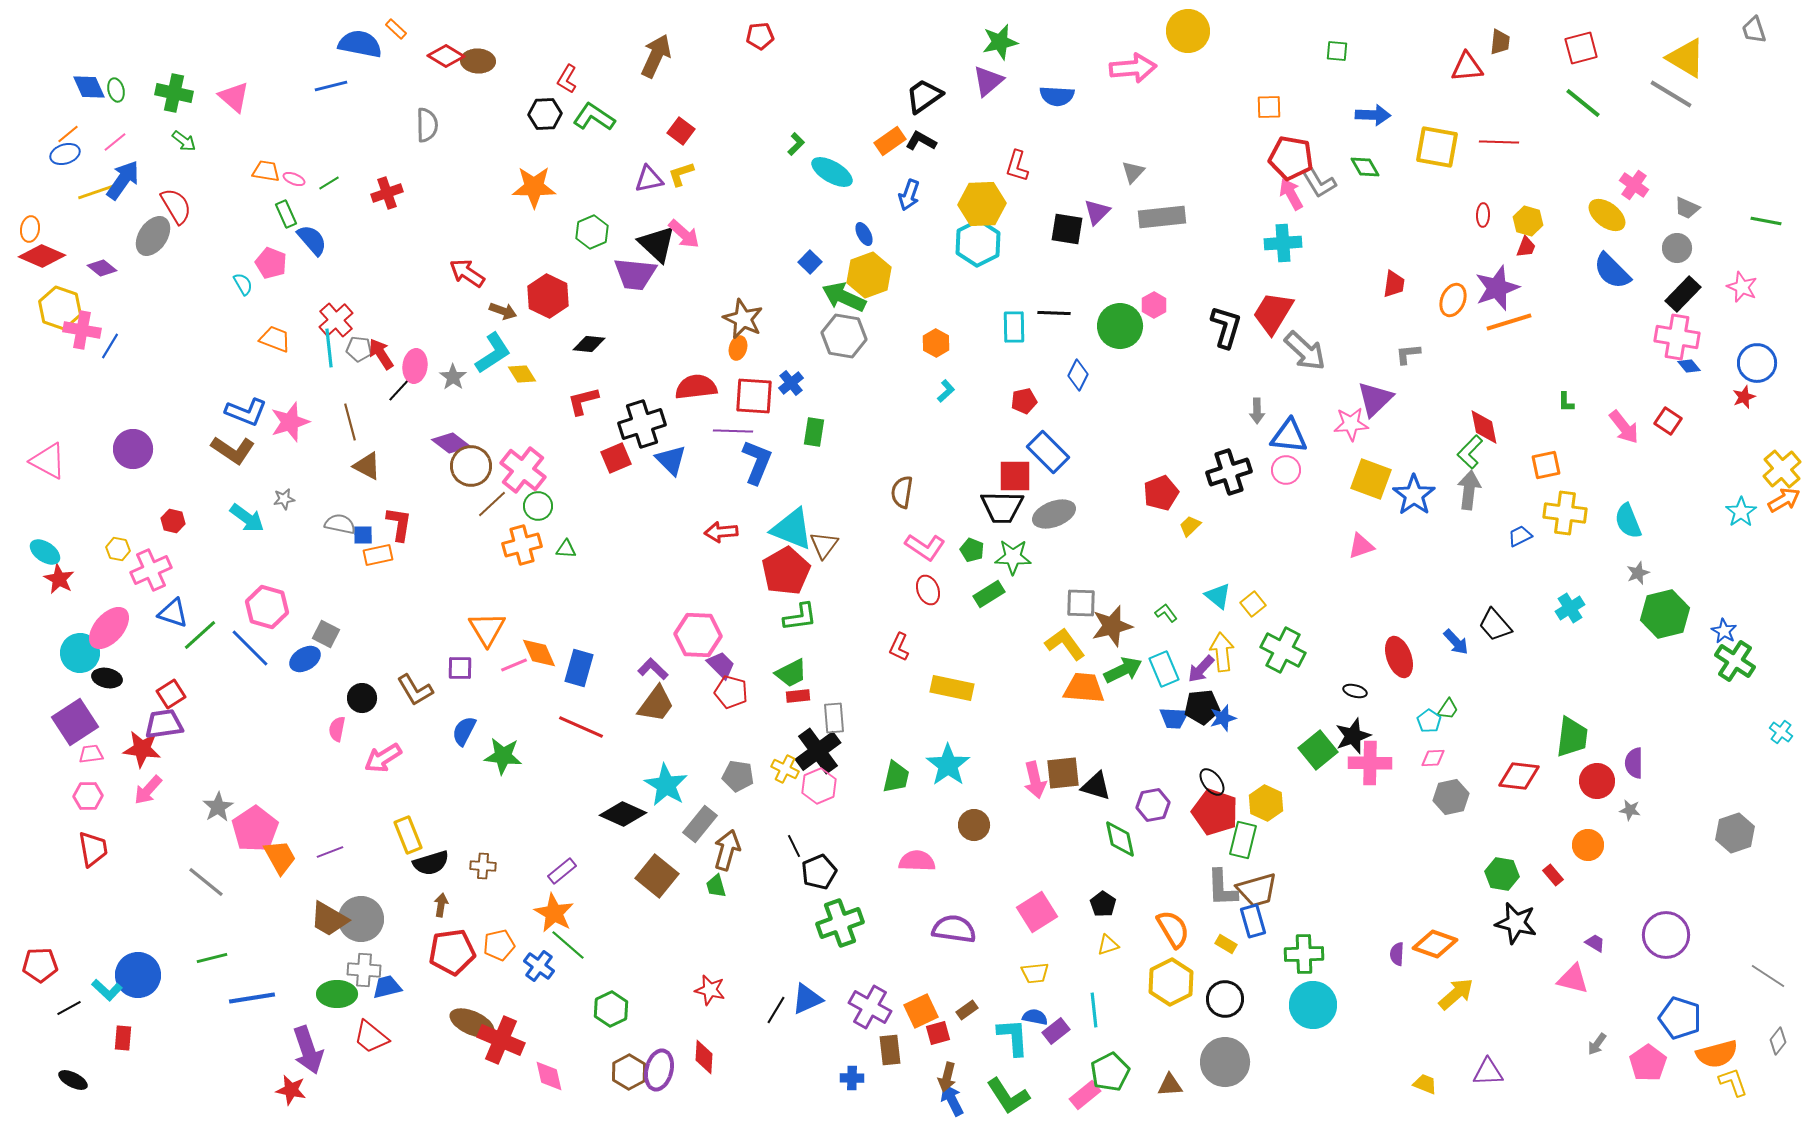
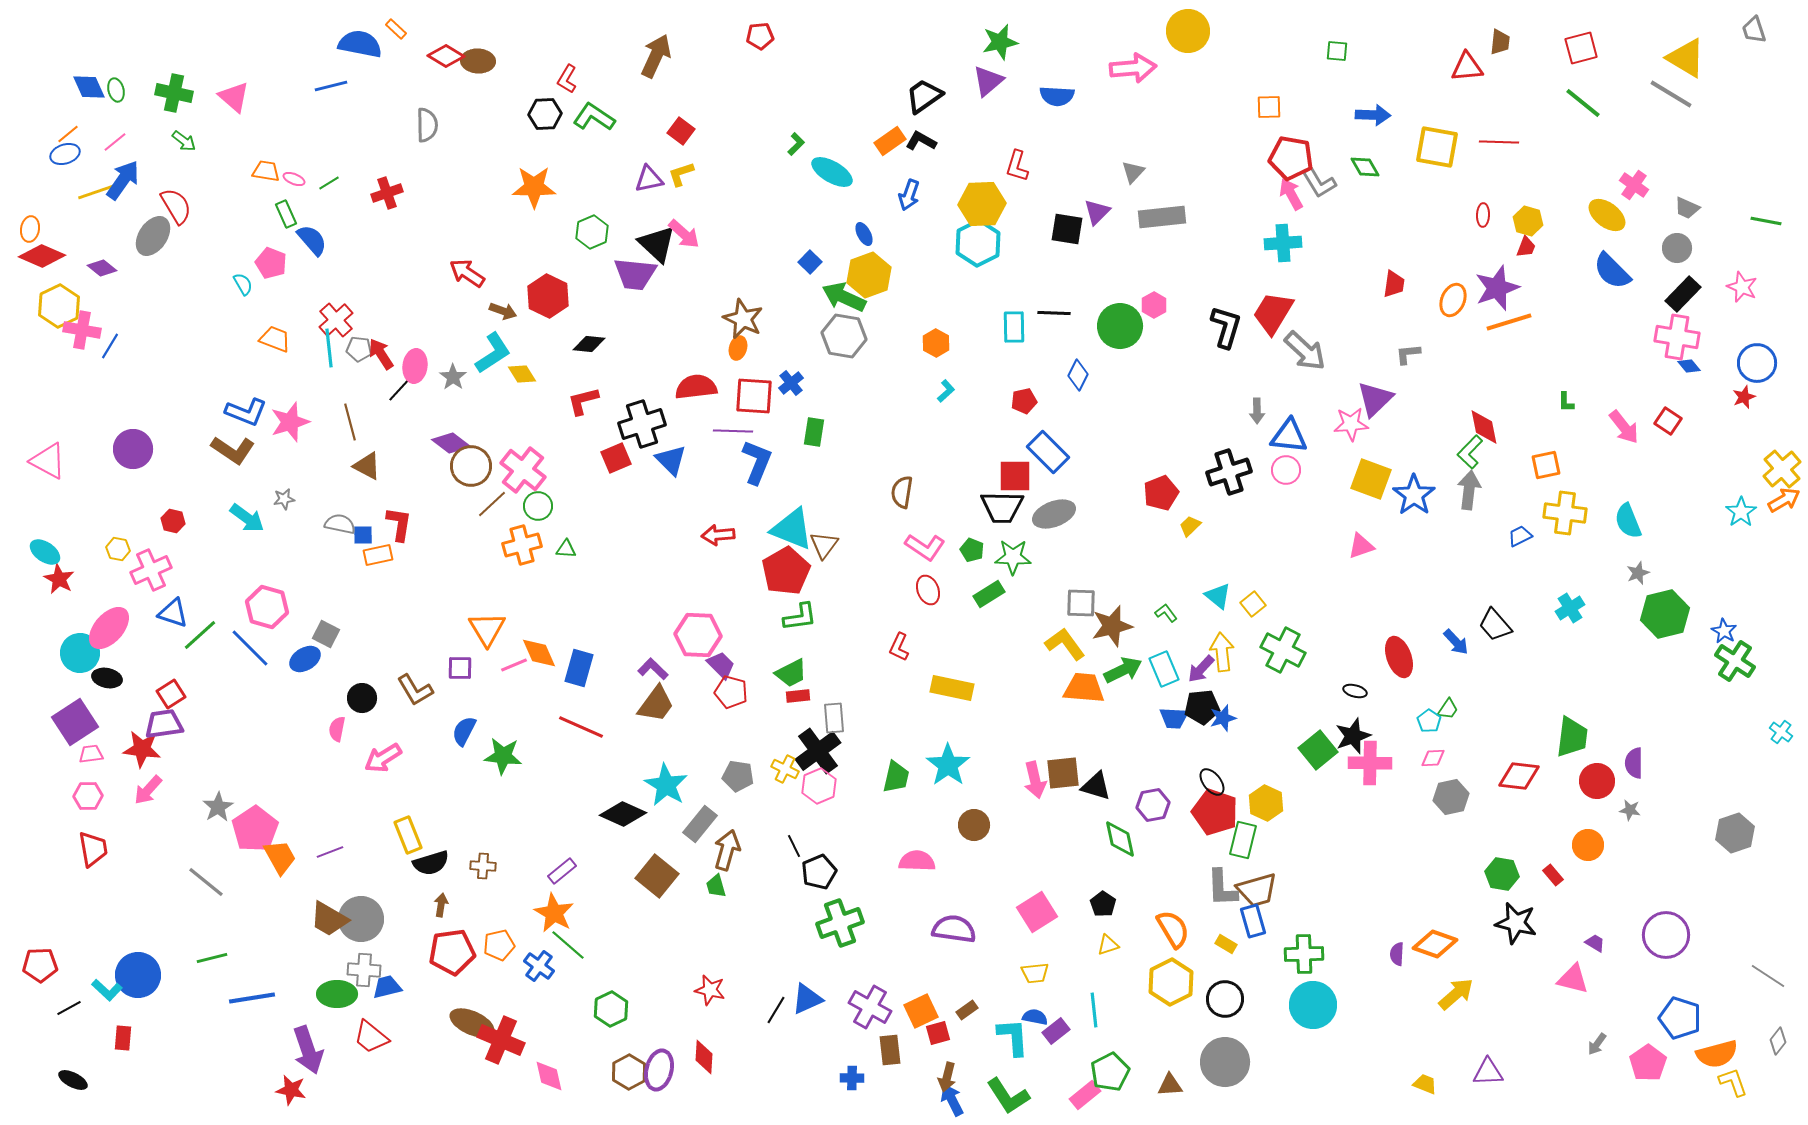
yellow hexagon at (60, 308): moved 1 px left, 2 px up; rotated 15 degrees clockwise
red arrow at (721, 532): moved 3 px left, 3 px down
